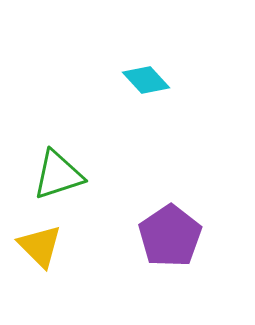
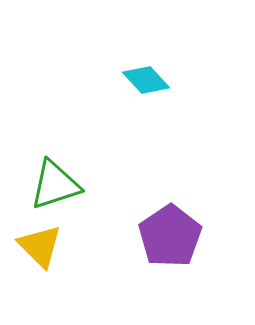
green triangle: moved 3 px left, 10 px down
